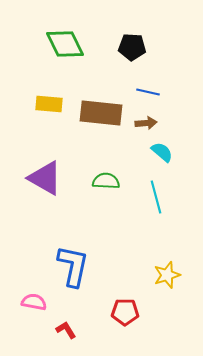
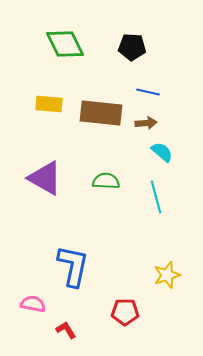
pink semicircle: moved 1 px left, 2 px down
